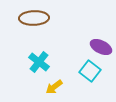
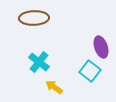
purple ellipse: rotated 45 degrees clockwise
yellow arrow: rotated 72 degrees clockwise
